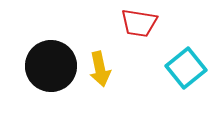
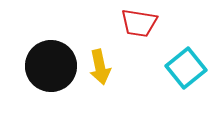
yellow arrow: moved 2 px up
